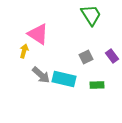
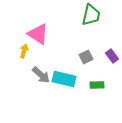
green trapezoid: rotated 45 degrees clockwise
